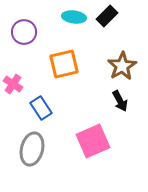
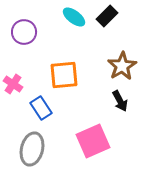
cyan ellipse: rotated 30 degrees clockwise
orange square: moved 11 px down; rotated 8 degrees clockwise
